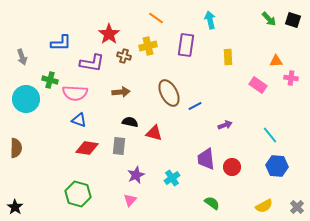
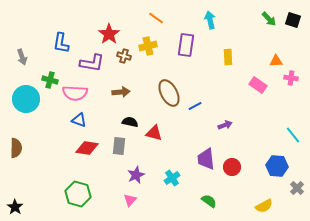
blue L-shape: rotated 100 degrees clockwise
cyan line: moved 23 px right
green semicircle: moved 3 px left, 2 px up
gray cross: moved 19 px up
